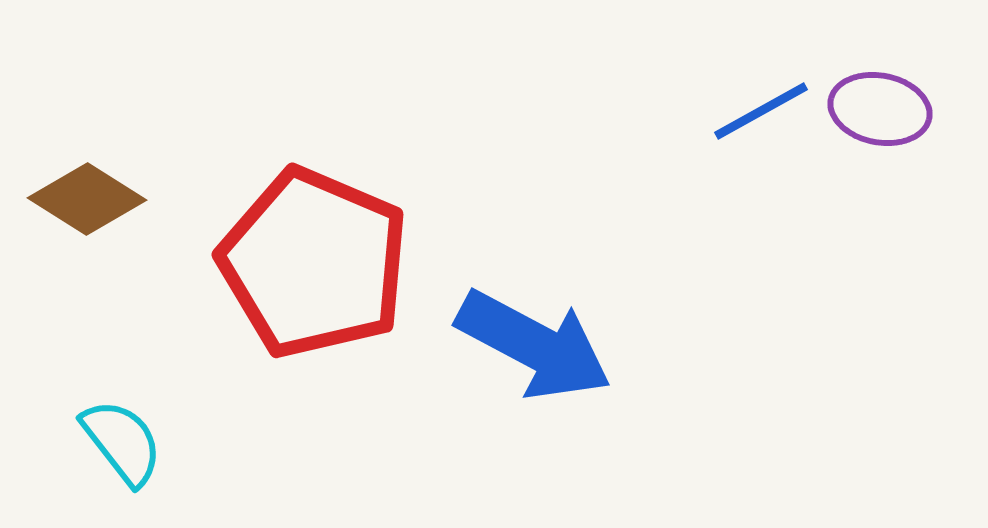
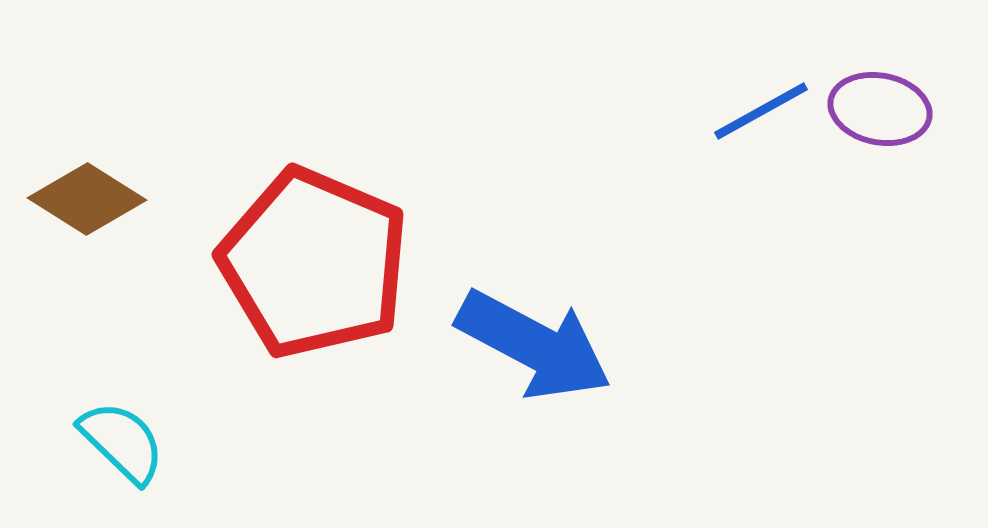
cyan semicircle: rotated 8 degrees counterclockwise
